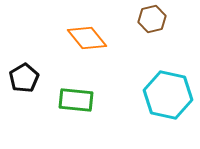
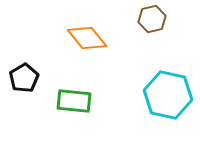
green rectangle: moved 2 px left, 1 px down
